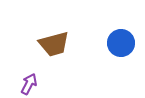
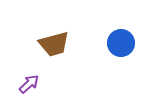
purple arrow: rotated 20 degrees clockwise
